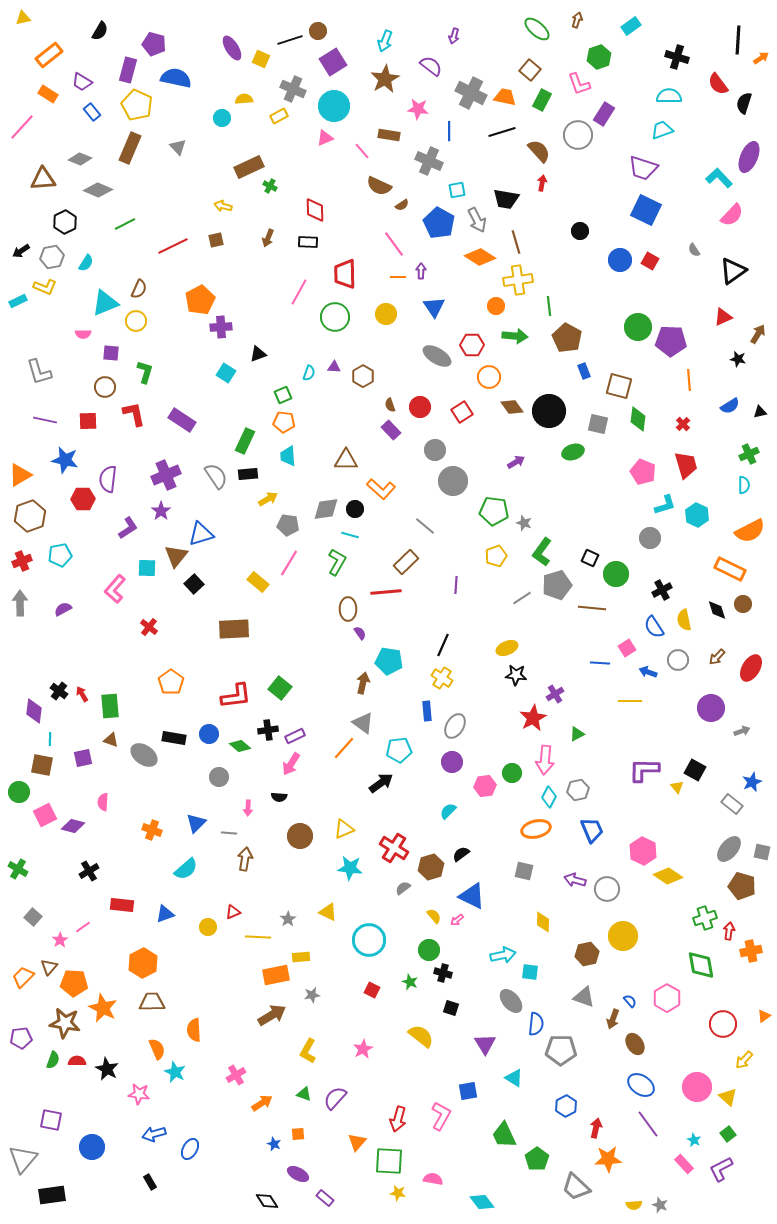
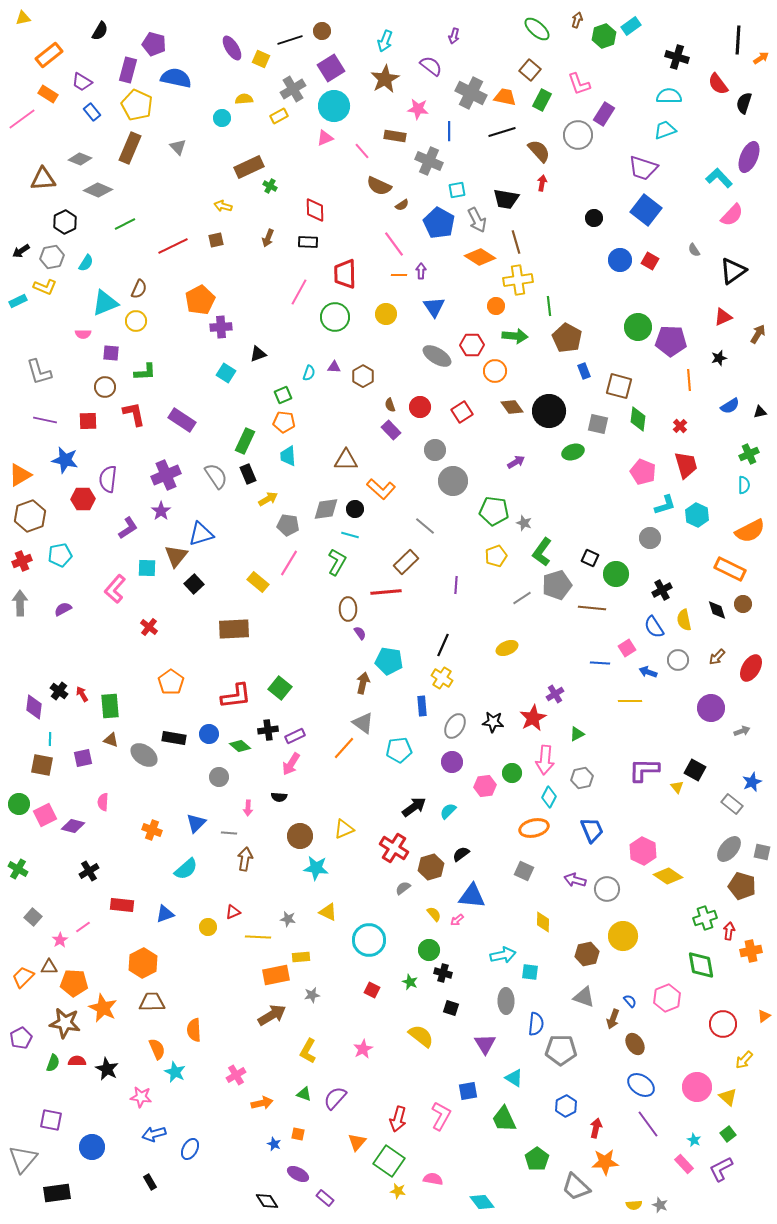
brown circle at (318, 31): moved 4 px right
green hexagon at (599, 57): moved 5 px right, 21 px up
purple square at (333, 62): moved 2 px left, 6 px down
gray cross at (293, 89): rotated 35 degrees clockwise
pink line at (22, 127): moved 8 px up; rotated 12 degrees clockwise
cyan trapezoid at (662, 130): moved 3 px right
brown rectangle at (389, 135): moved 6 px right, 1 px down
blue square at (646, 210): rotated 12 degrees clockwise
black circle at (580, 231): moved 14 px right, 13 px up
orange line at (398, 277): moved 1 px right, 2 px up
black star at (738, 359): moved 19 px left, 1 px up; rotated 28 degrees counterclockwise
green L-shape at (145, 372): rotated 70 degrees clockwise
orange circle at (489, 377): moved 6 px right, 6 px up
red cross at (683, 424): moved 3 px left, 2 px down
black rectangle at (248, 474): rotated 72 degrees clockwise
black star at (516, 675): moved 23 px left, 47 px down
purple diamond at (34, 711): moved 4 px up
blue rectangle at (427, 711): moved 5 px left, 5 px up
black arrow at (381, 783): moved 33 px right, 24 px down
gray hexagon at (578, 790): moved 4 px right, 12 px up
green circle at (19, 792): moved 12 px down
orange ellipse at (536, 829): moved 2 px left, 1 px up
cyan star at (350, 868): moved 34 px left
gray square at (524, 871): rotated 12 degrees clockwise
blue triangle at (472, 896): rotated 20 degrees counterclockwise
yellow semicircle at (434, 916): moved 2 px up
gray star at (288, 919): rotated 28 degrees counterclockwise
brown triangle at (49, 967): rotated 48 degrees clockwise
pink hexagon at (667, 998): rotated 8 degrees clockwise
gray ellipse at (511, 1001): moved 5 px left; rotated 40 degrees clockwise
purple pentagon at (21, 1038): rotated 20 degrees counterclockwise
green semicircle at (53, 1060): moved 3 px down
pink star at (139, 1094): moved 2 px right, 3 px down
orange arrow at (262, 1103): rotated 20 degrees clockwise
orange square at (298, 1134): rotated 16 degrees clockwise
green trapezoid at (504, 1135): moved 16 px up
orange star at (608, 1159): moved 3 px left, 3 px down
green square at (389, 1161): rotated 32 degrees clockwise
yellow star at (398, 1193): moved 2 px up
black rectangle at (52, 1195): moved 5 px right, 2 px up
